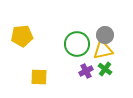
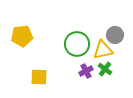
gray circle: moved 10 px right
